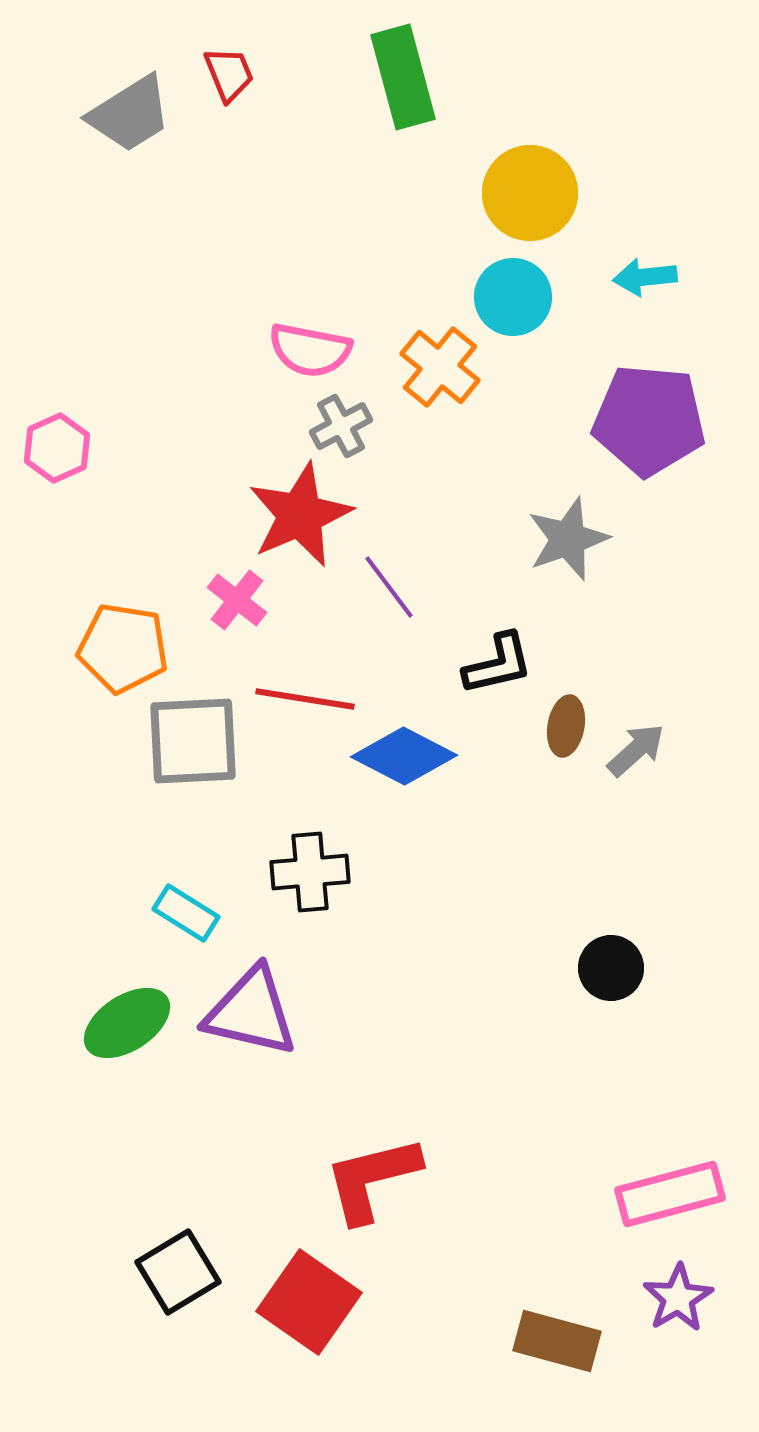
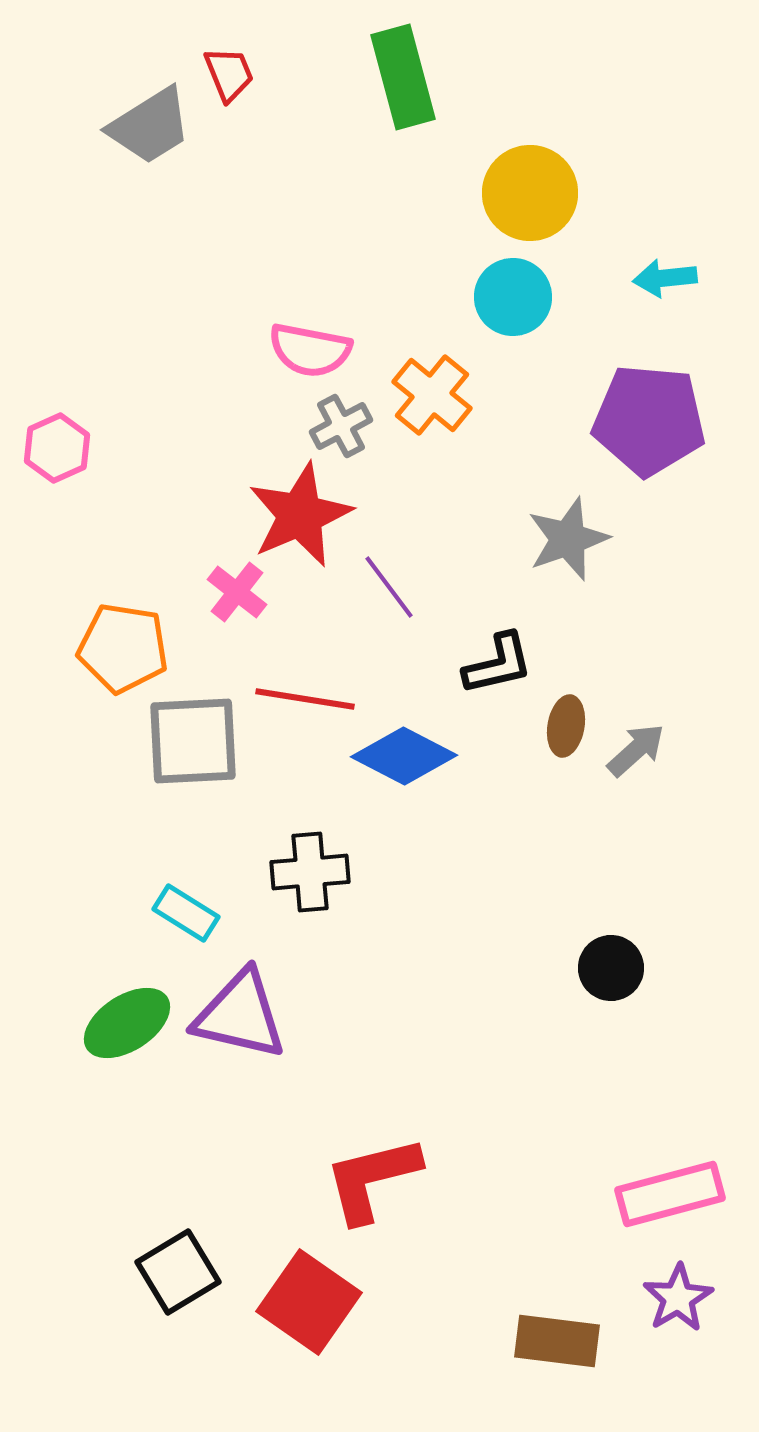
gray trapezoid: moved 20 px right, 12 px down
cyan arrow: moved 20 px right, 1 px down
orange cross: moved 8 px left, 28 px down
pink cross: moved 8 px up
purple triangle: moved 11 px left, 3 px down
brown rectangle: rotated 8 degrees counterclockwise
